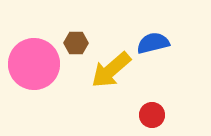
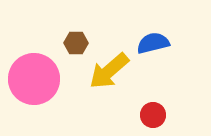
pink circle: moved 15 px down
yellow arrow: moved 2 px left, 1 px down
red circle: moved 1 px right
